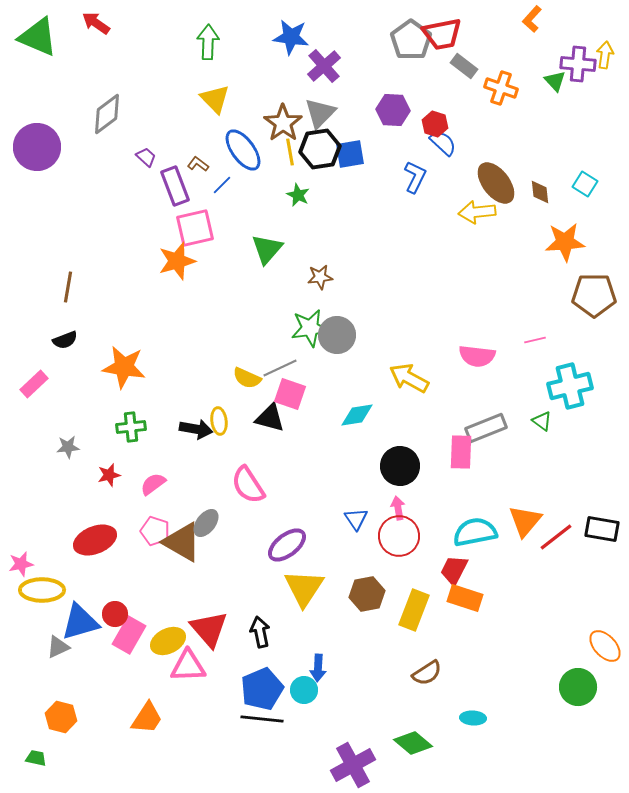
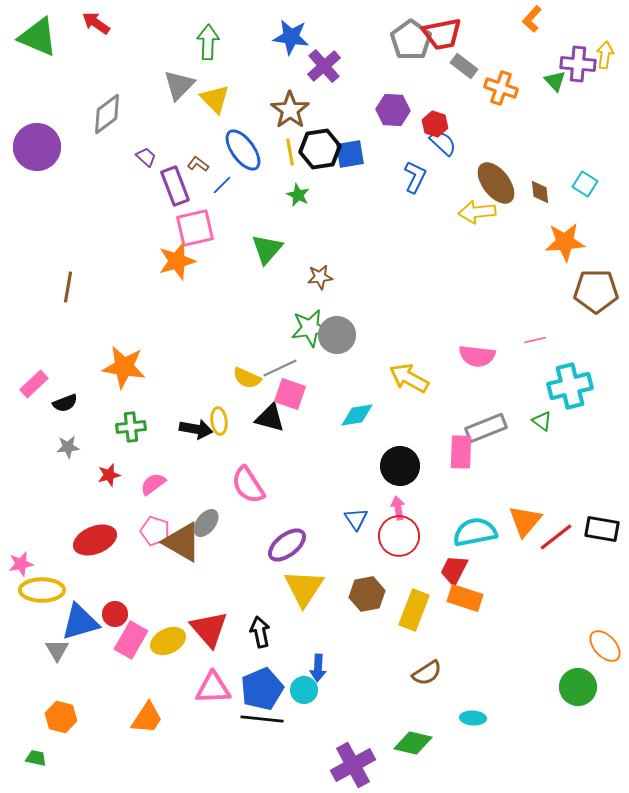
gray triangle at (320, 113): moved 141 px left, 28 px up
brown star at (283, 123): moved 7 px right, 13 px up
brown pentagon at (594, 295): moved 2 px right, 4 px up
black semicircle at (65, 340): moved 63 px down
pink rectangle at (129, 635): moved 2 px right, 5 px down
gray triangle at (58, 647): moved 1 px left, 3 px down; rotated 35 degrees counterclockwise
pink triangle at (188, 666): moved 25 px right, 22 px down
green diamond at (413, 743): rotated 27 degrees counterclockwise
